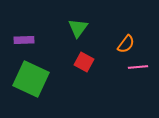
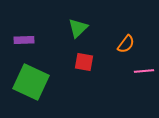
green triangle: rotated 10 degrees clockwise
red square: rotated 18 degrees counterclockwise
pink line: moved 6 px right, 4 px down
green square: moved 3 px down
